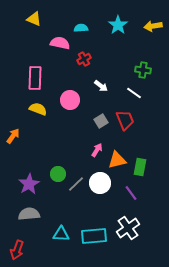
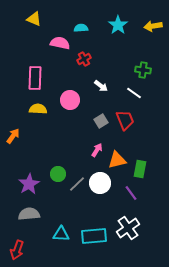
yellow semicircle: rotated 18 degrees counterclockwise
green rectangle: moved 2 px down
gray line: moved 1 px right
